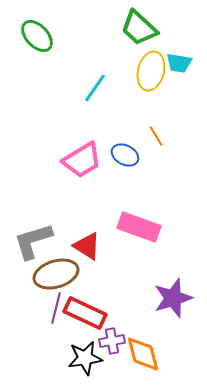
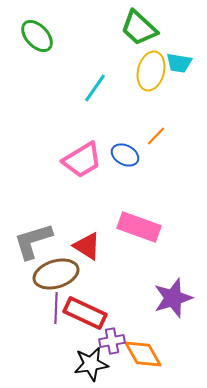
orange line: rotated 75 degrees clockwise
purple line: rotated 12 degrees counterclockwise
orange diamond: rotated 15 degrees counterclockwise
black star: moved 6 px right, 6 px down
